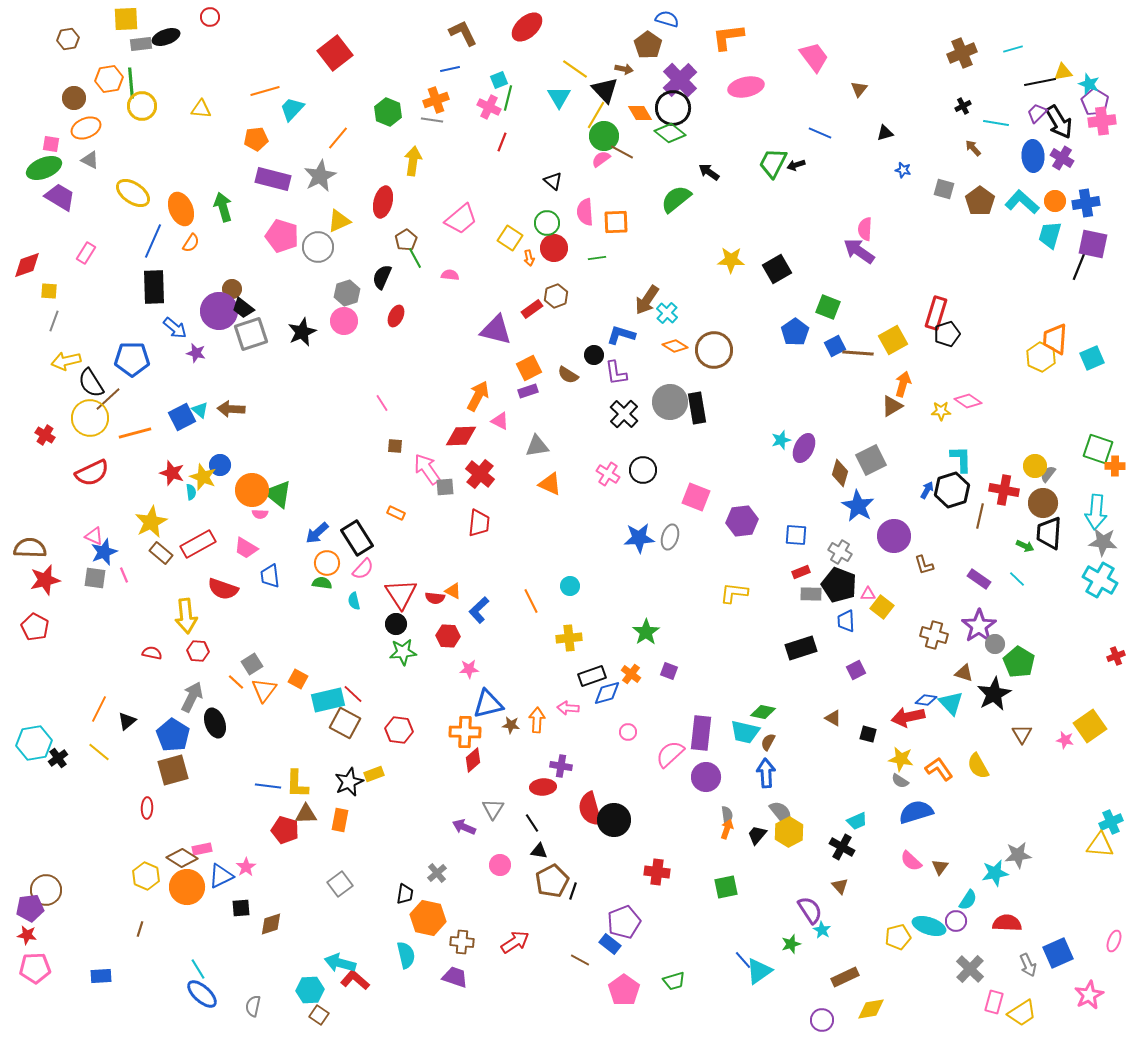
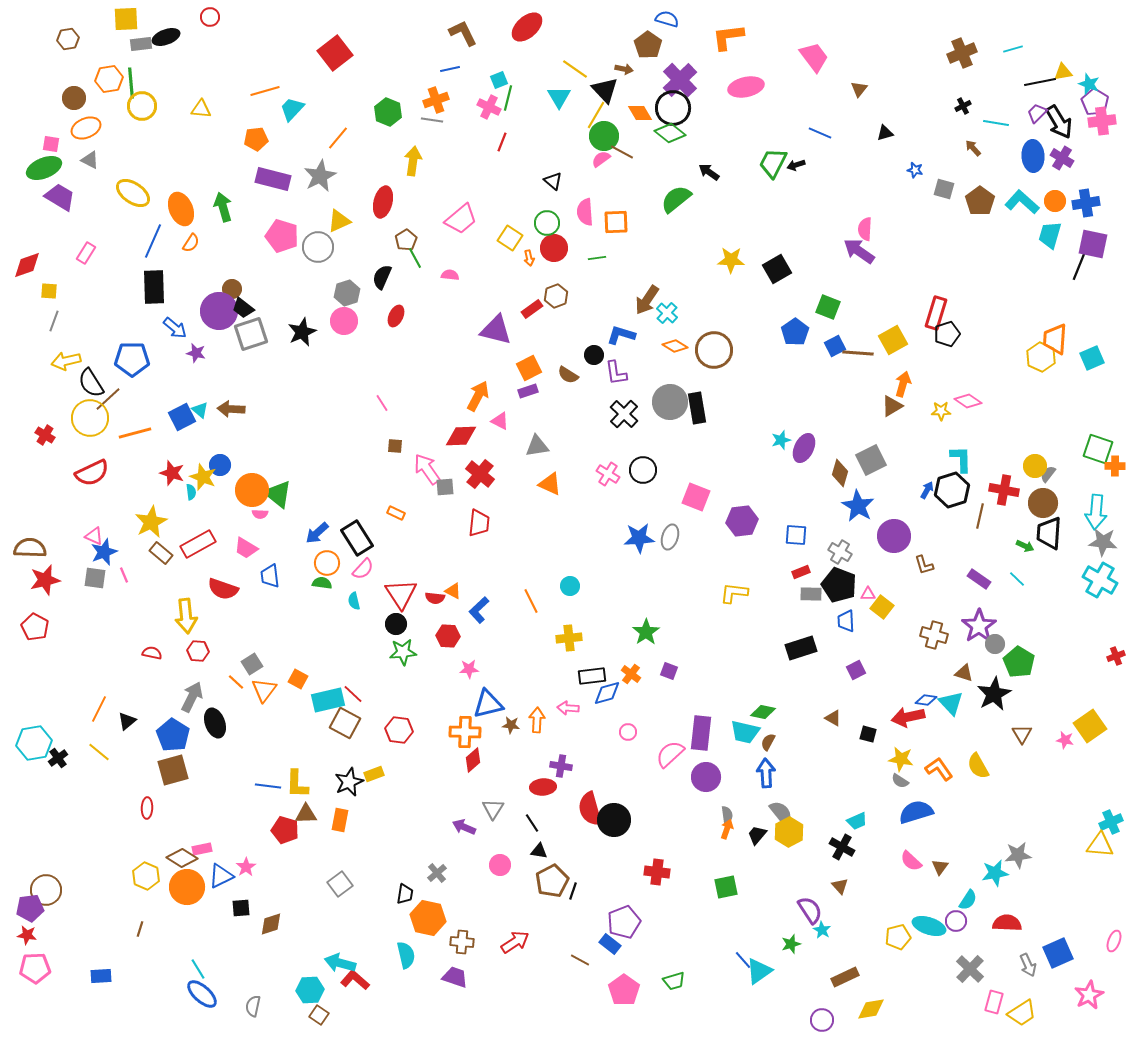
blue star at (903, 170): moved 12 px right
black rectangle at (592, 676): rotated 12 degrees clockwise
